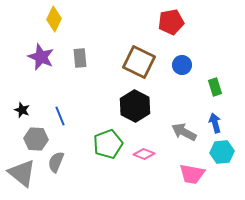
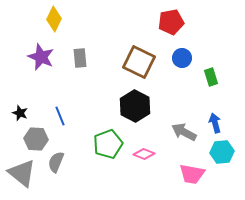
blue circle: moved 7 px up
green rectangle: moved 4 px left, 10 px up
black star: moved 2 px left, 3 px down
